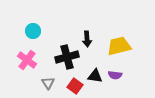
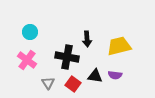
cyan circle: moved 3 px left, 1 px down
black cross: rotated 25 degrees clockwise
red square: moved 2 px left, 2 px up
